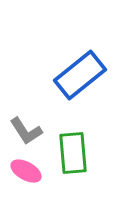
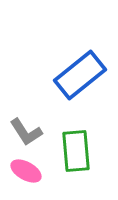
gray L-shape: moved 1 px down
green rectangle: moved 3 px right, 2 px up
